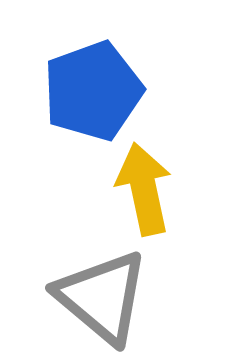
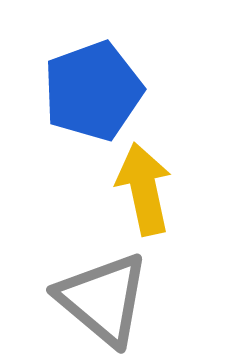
gray triangle: moved 1 px right, 2 px down
